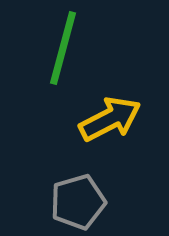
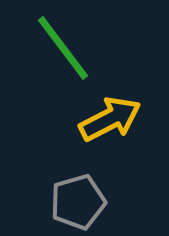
green line: rotated 52 degrees counterclockwise
